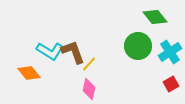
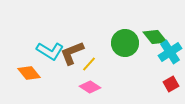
green diamond: moved 20 px down
green circle: moved 13 px left, 3 px up
brown L-shape: moved 1 px left, 1 px down; rotated 92 degrees counterclockwise
pink diamond: moved 1 px right, 2 px up; rotated 70 degrees counterclockwise
